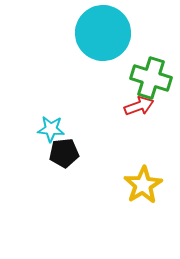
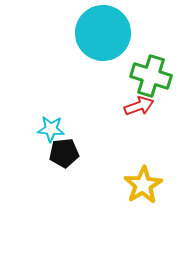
green cross: moved 2 px up
